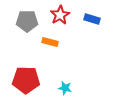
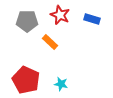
red star: rotated 18 degrees counterclockwise
orange rectangle: rotated 28 degrees clockwise
red pentagon: rotated 24 degrees clockwise
cyan star: moved 4 px left, 4 px up
